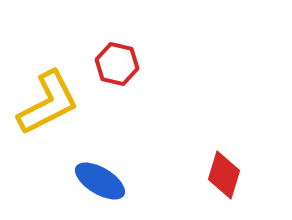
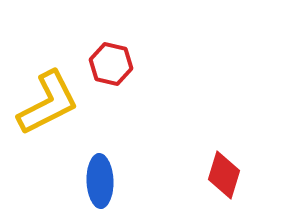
red hexagon: moved 6 px left
blue ellipse: rotated 57 degrees clockwise
